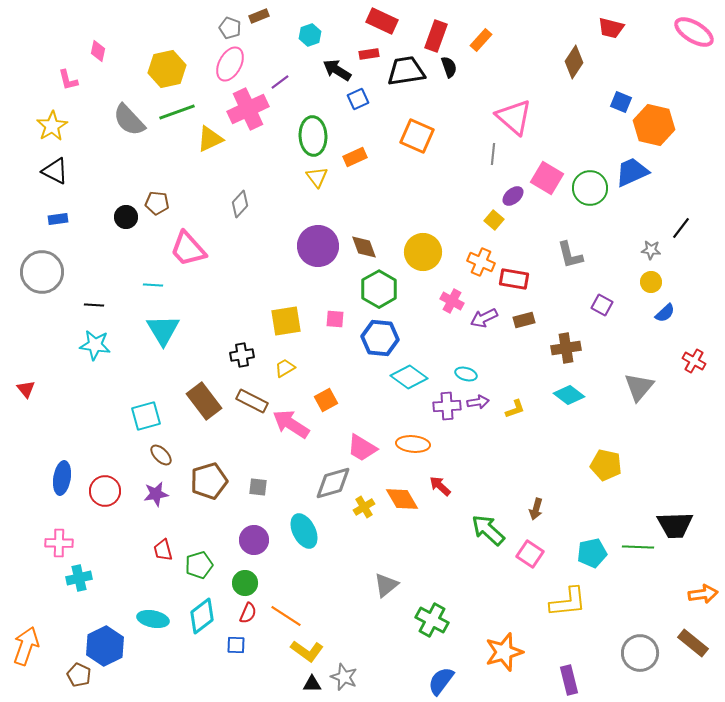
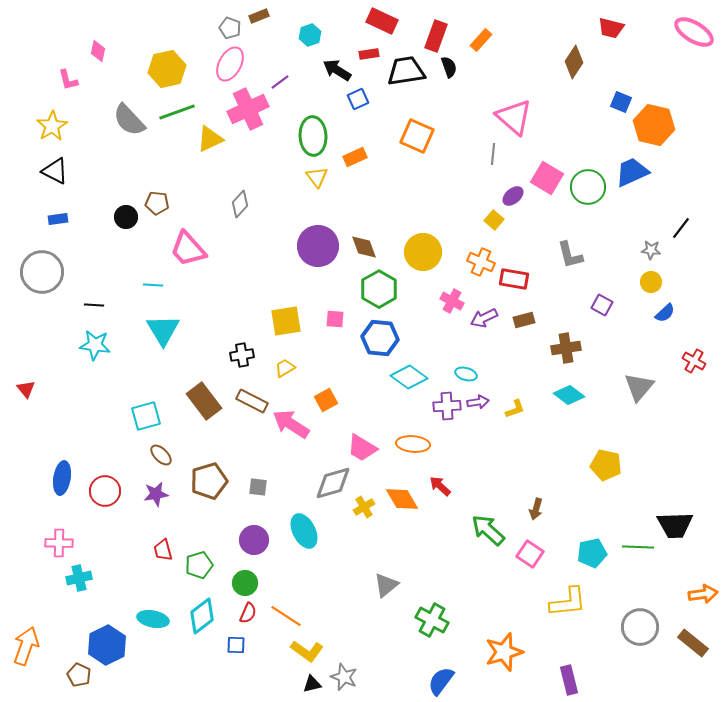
green circle at (590, 188): moved 2 px left, 1 px up
blue hexagon at (105, 646): moved 2 px right, 1 px up
gray circle at (640, 653): moved 26 px up
black triangle at (312, 684): rotated 12 degrees counterclockwise
